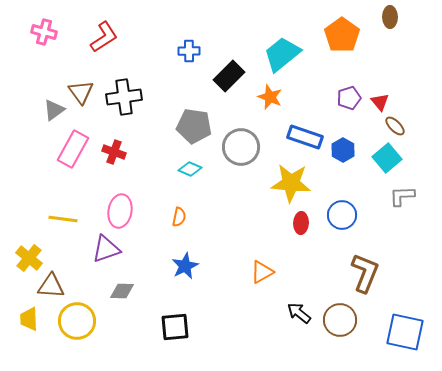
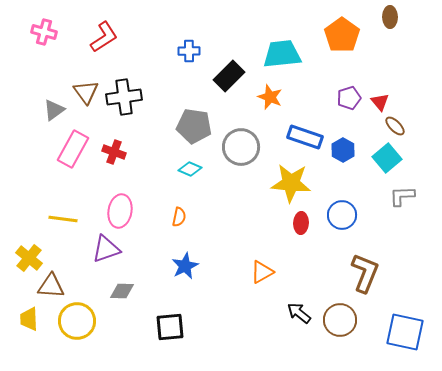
cyan trapezoid at (282, 54): rotated 33 degrees clockwise
brown triangle at (81, 92): moved 5 px right
black square at (175, 327): moved 5 px left
